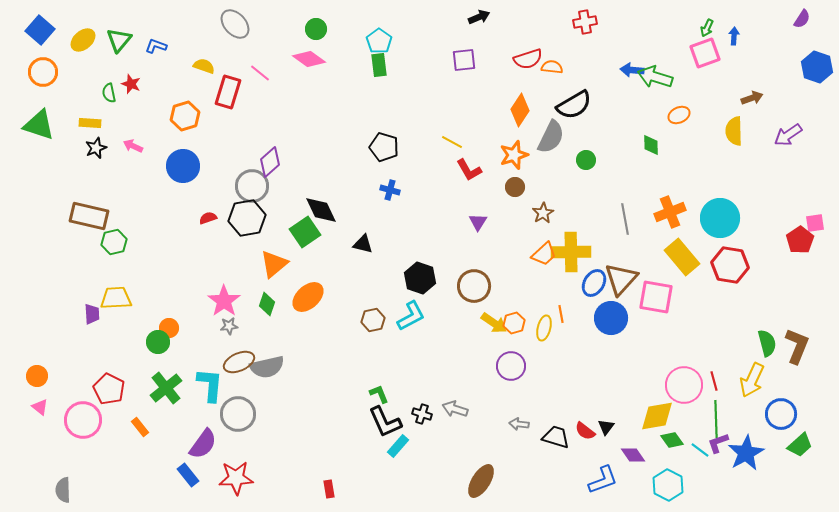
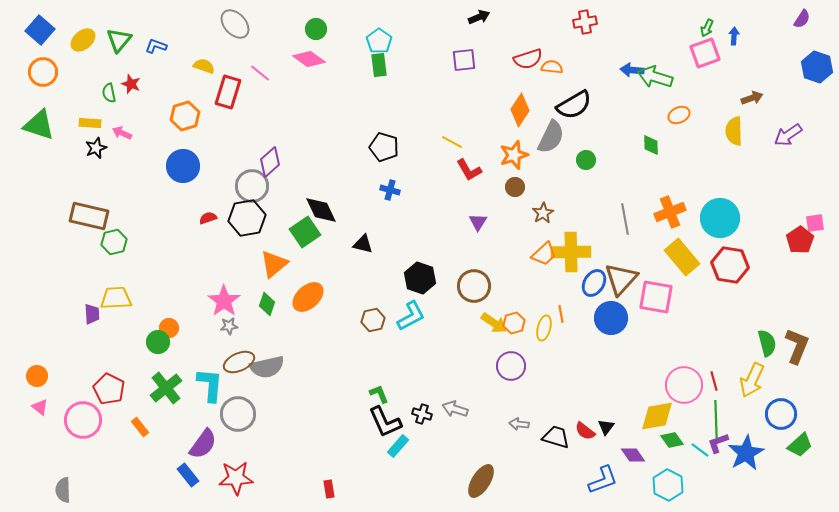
pink arrow at (133, 146): moved 11 px left, 13 px up
